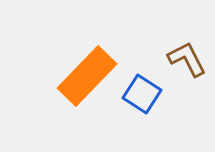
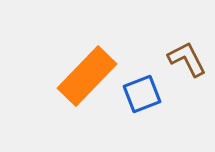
blue square: rotated 36 degrees clockwise
